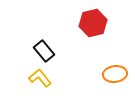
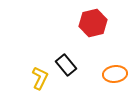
black rectangle: moved 22 px right, 14 px down
yellow L-shape: rotated 65 degrees clockwise
